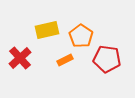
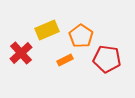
yellow rectangle: rotated 10 degrees counterclockwise
red cross: moved 1 px right, 5 px up
